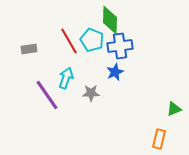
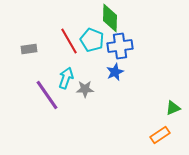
green diamond: moved 2 px up
gray star: moved 6 px left, 4 px up
green triangle: moved 1 px left, 1 px up
orange rectangle: moved 1 px right, 4 px up; rotated 42 degrees clockwise
